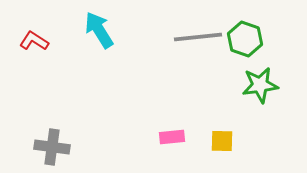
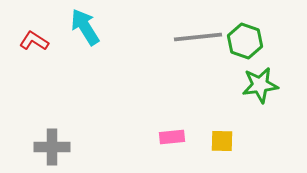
cyan arrow: moved 14 px left, 3 px up
green hexagon: moved 2 px down
gray cross: rotated 8 degrees counterclockwise
